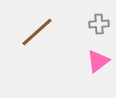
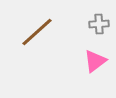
pink triangle: moved 3 px left
